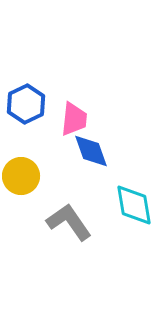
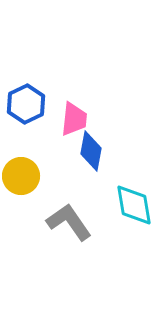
blue diamond: rotated 30 degrees clockwise
